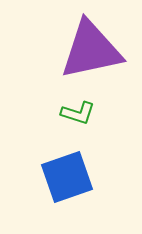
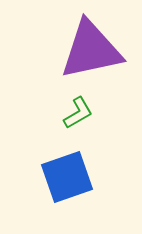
green L-shape: rotated 48 degrees counterclockwise
